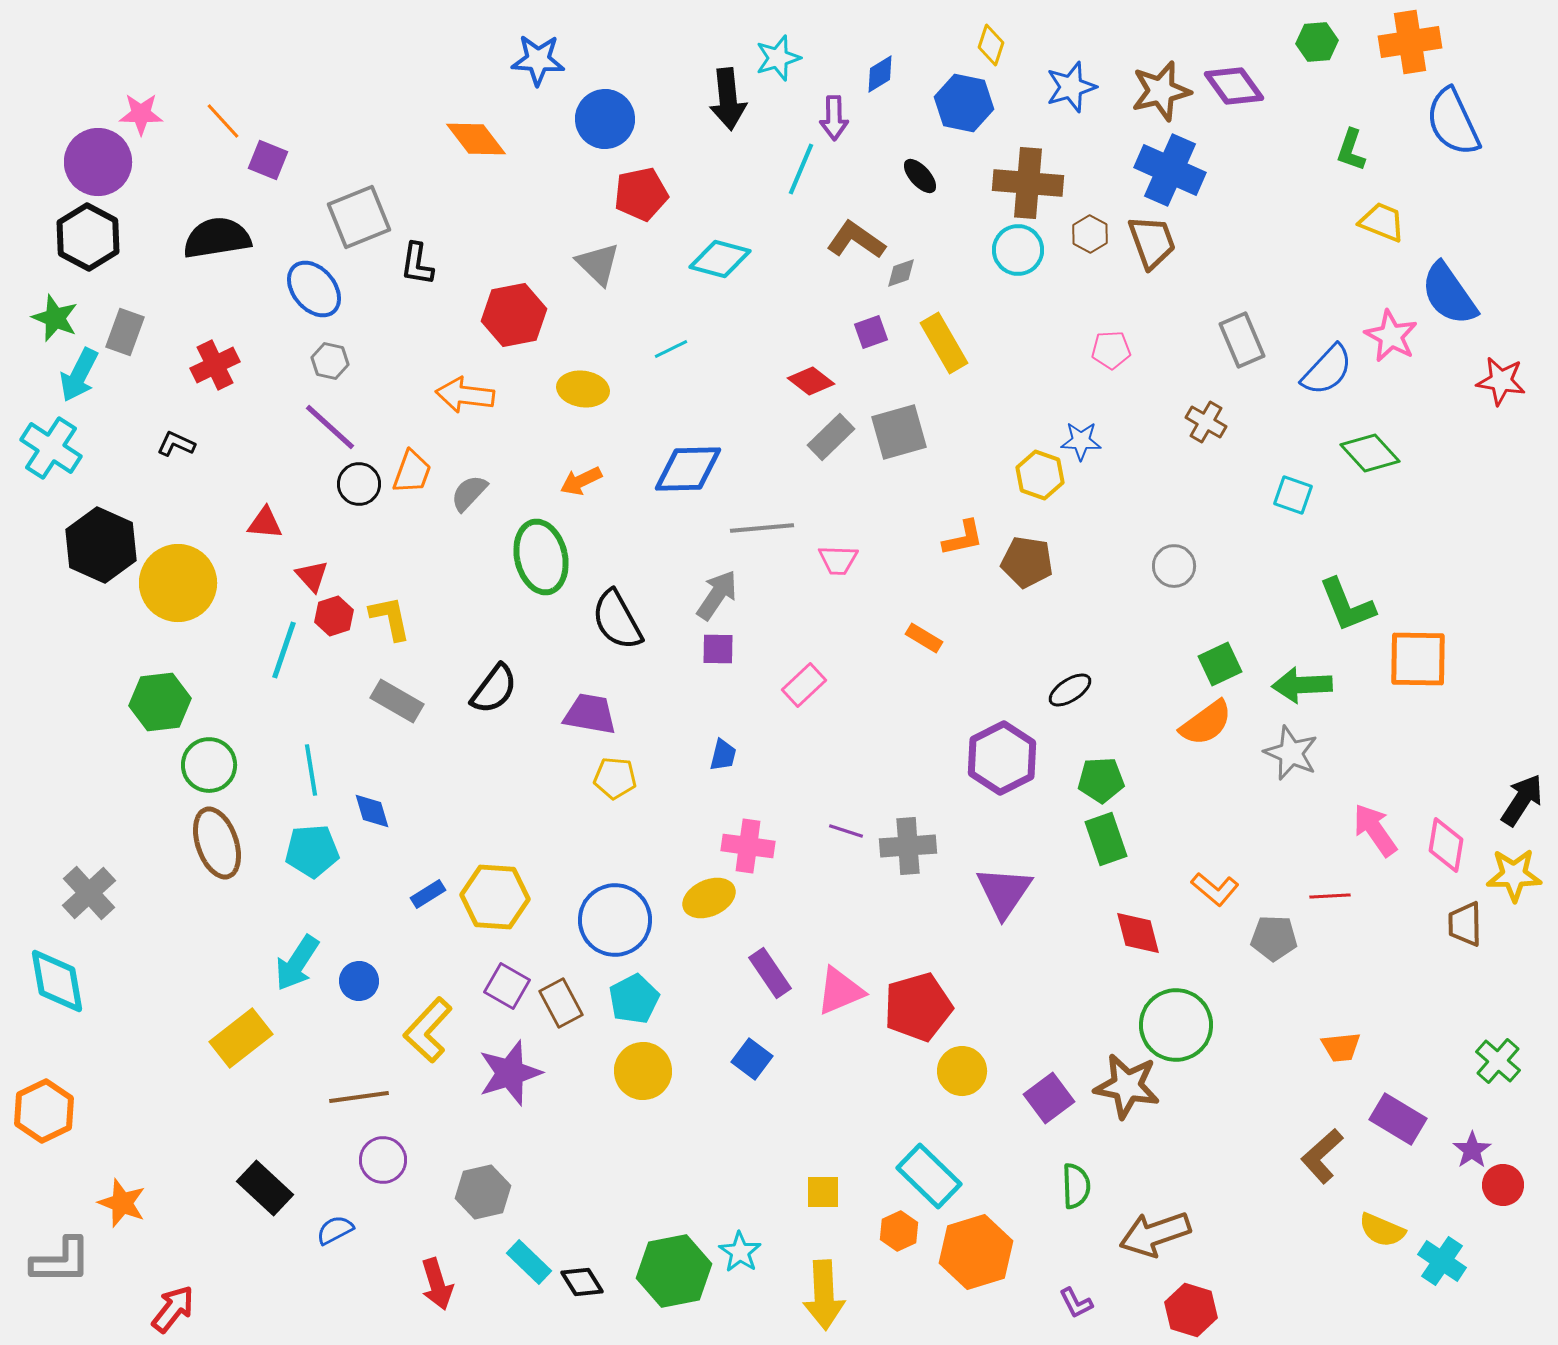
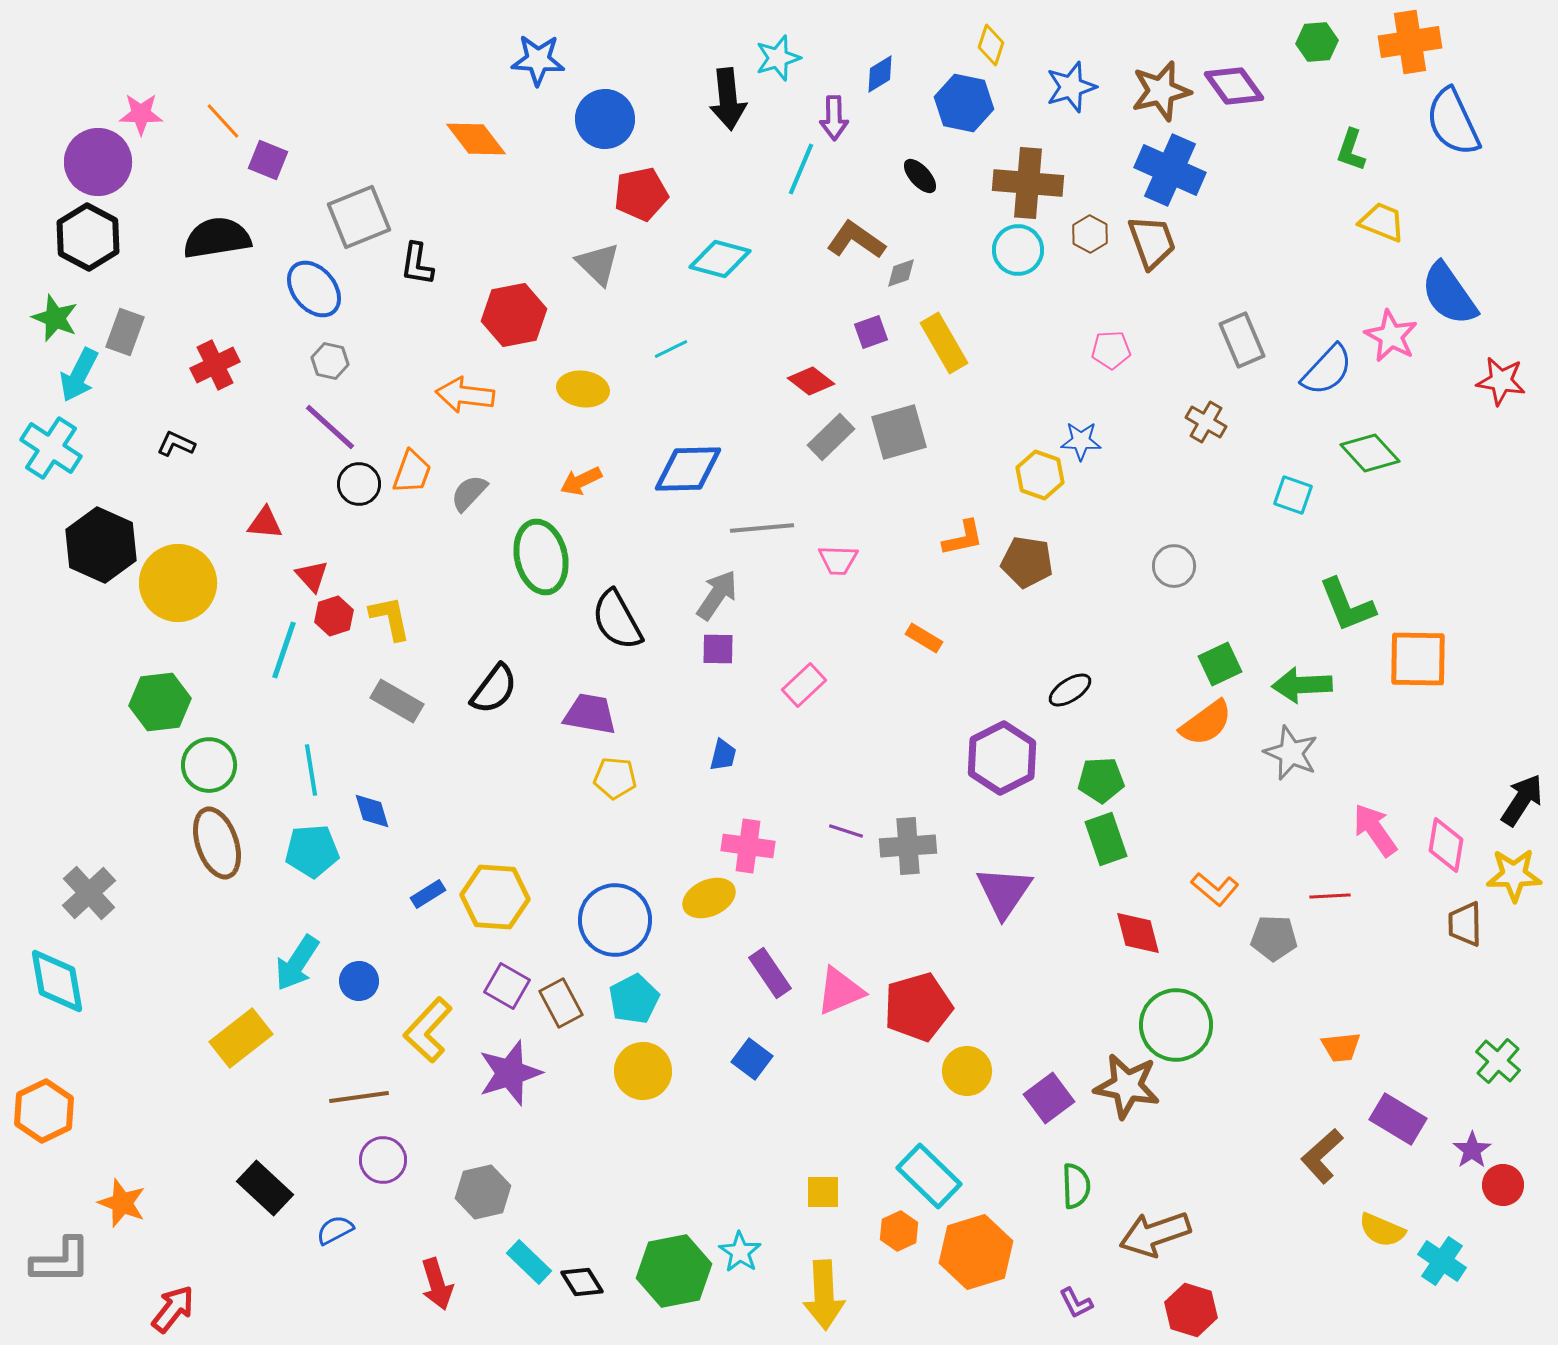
yellow circle at (962, 1071): moved 5 px right
